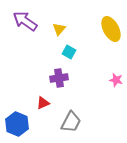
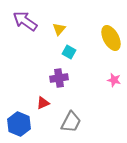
yellow ellipse: moved 9 px down
pink star: moved 2 px left
blue hexagon: moved 2 px right
